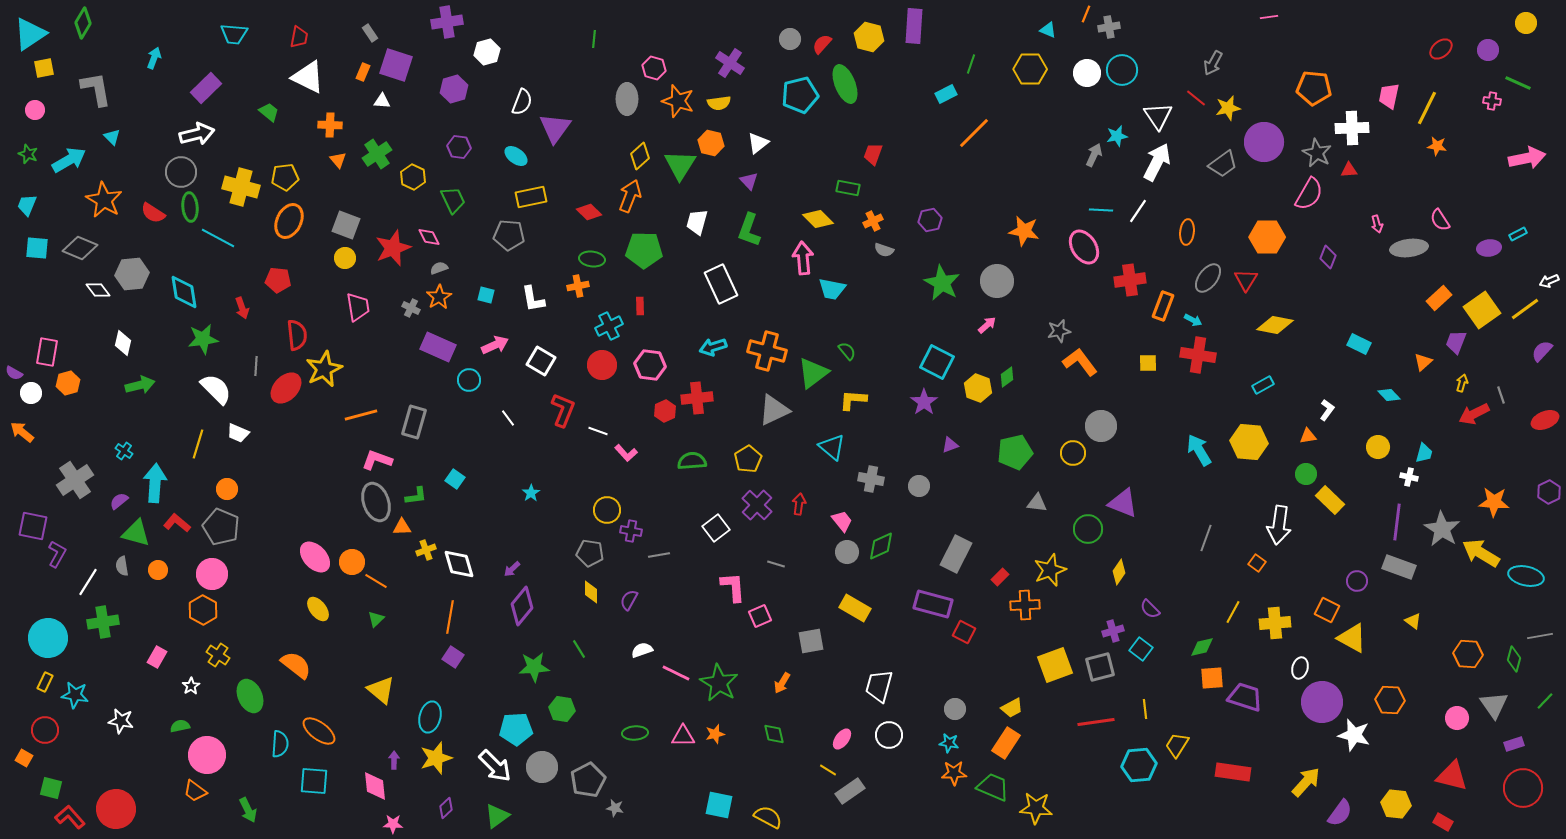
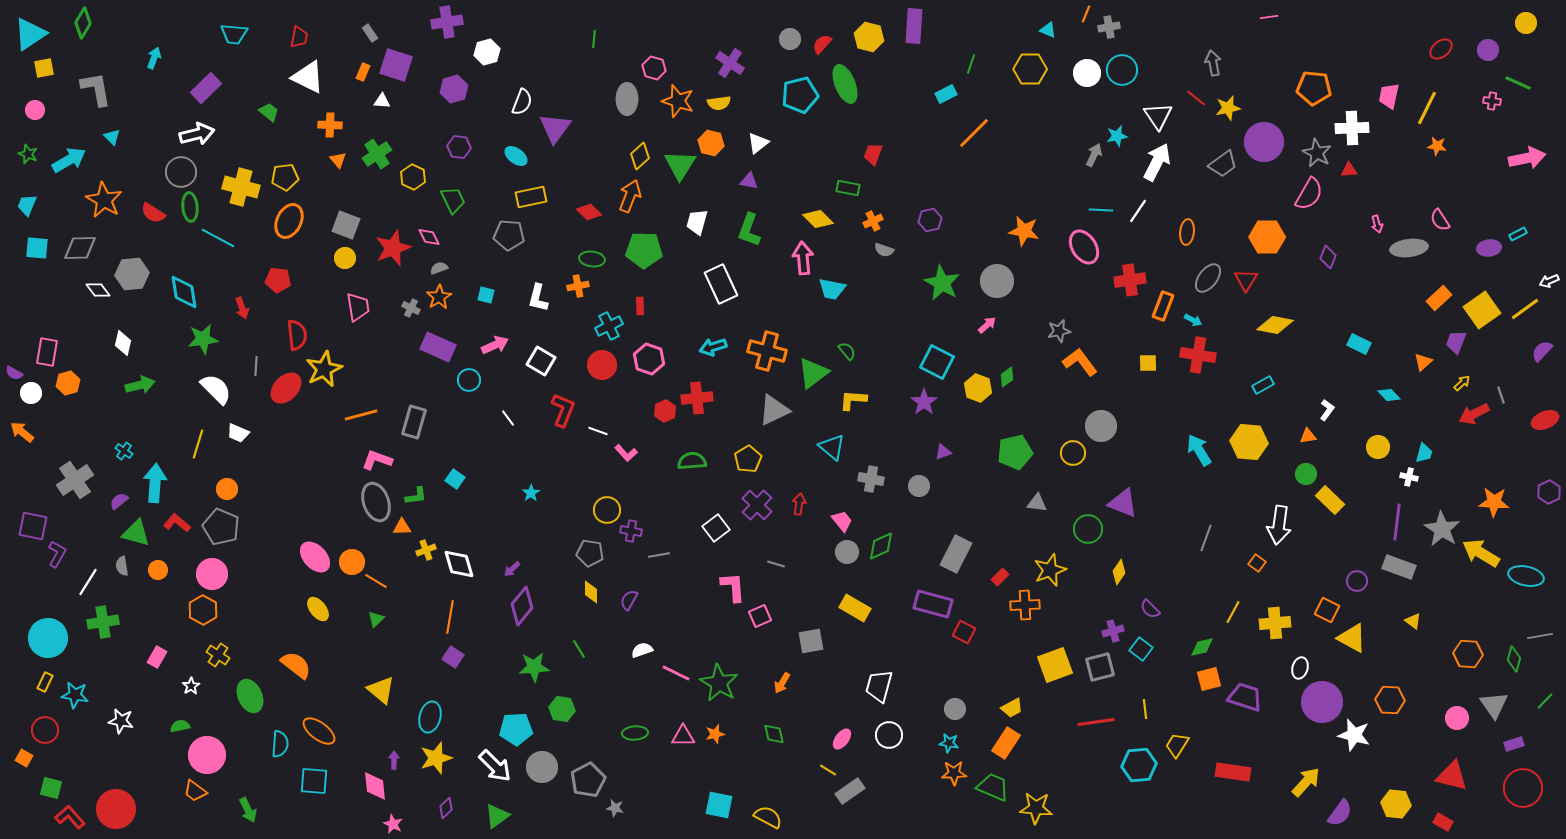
gray arrow at (1213, 63): rotated 140 degrees clockwise
purple triangle at (749, 181): rotated 36 degrees counterclockwise
gray diamond at (80, 248): rotated 24 degrees counterclockwise
white L-shape at (533, 299): moved 5 px right, 1 px up; rotated 24 degrees clockwise
pink hexagon at (650, 365): moved 1 px left, 6 px up; rotated 12 degrees clockwise
yellow arrow at (1462, 383): rotated 30 degrees clockwise
purple triangle at (950, 445): moved 7 px left, 7 px down
orange square at (1212, 678): moved 3 px left, 1 px down; rotated 10 degrees counterclockwise
pink star at (393, 824): rotated 24 degrees clockwise
